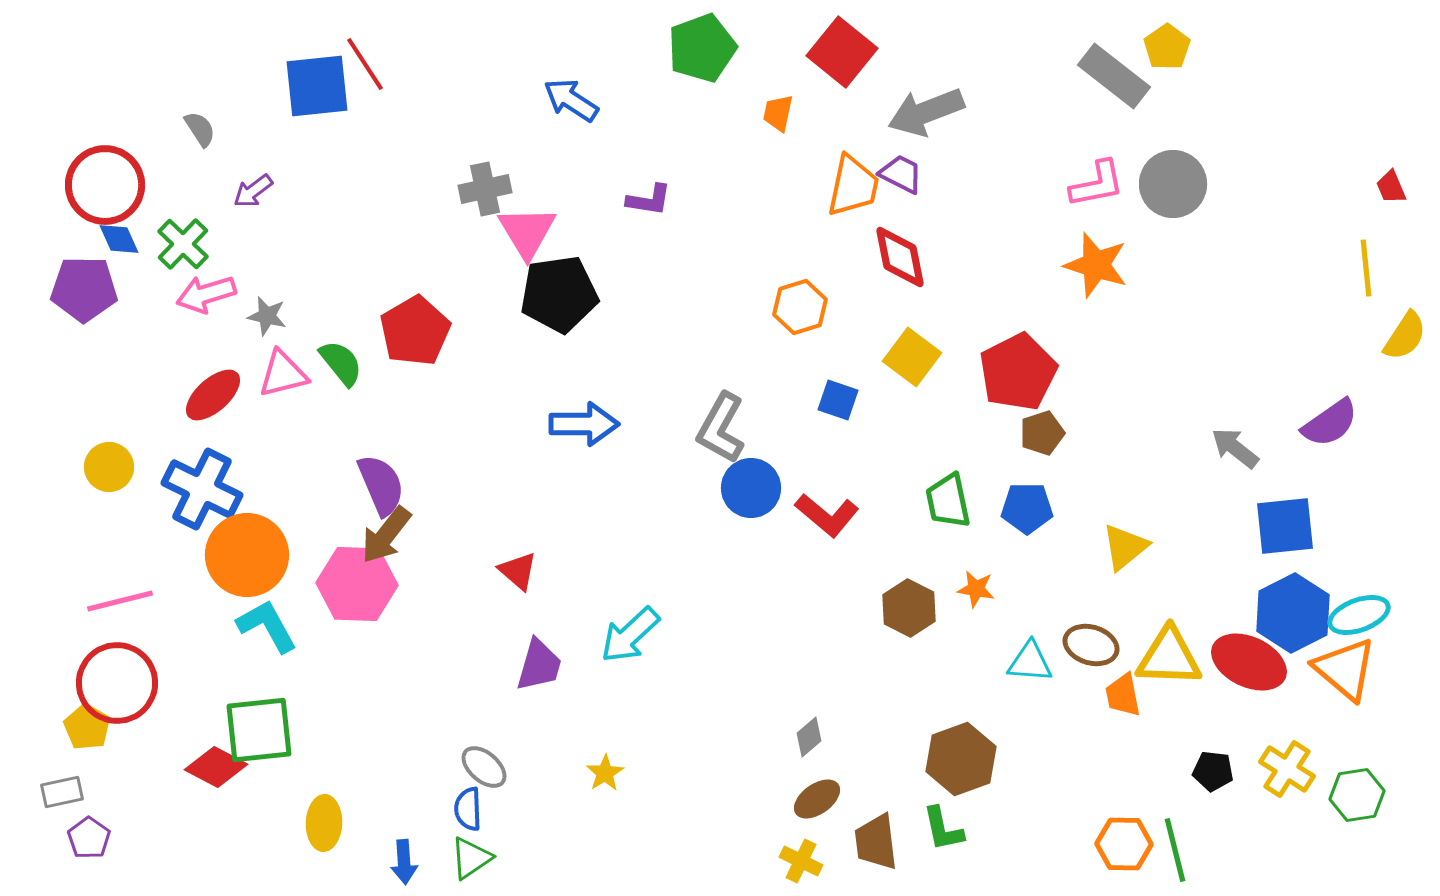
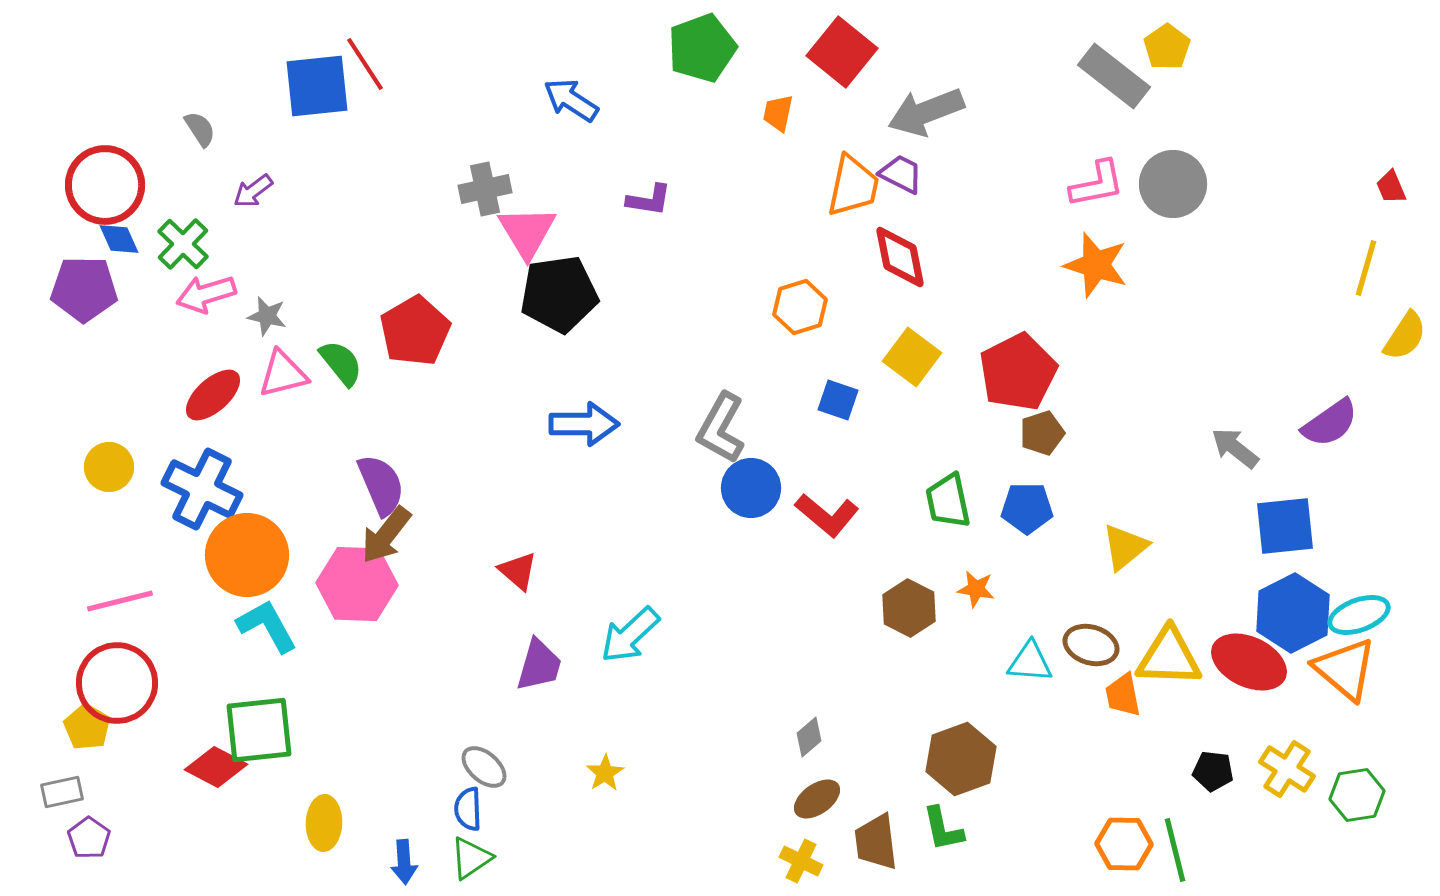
yellow line at (1366, 268): rotated 22 degrees clockwise
